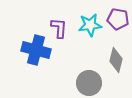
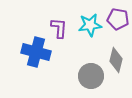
blue cross: moved 2 px down
gray circle: moved 2 px right, 7 px up
